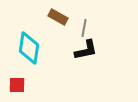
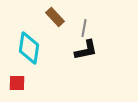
brown rectangle: moved 3 px left; rotated 18 degrees clockwise
red square: moved 2 px up
